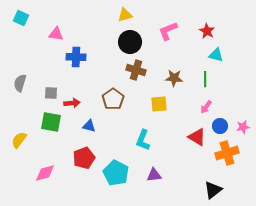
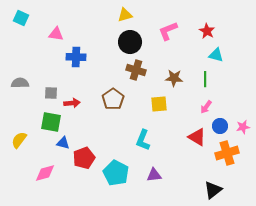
gray semicircle: rotated 72 degrees clockwise
blue triangle: moved 26 px left, 17 px down
